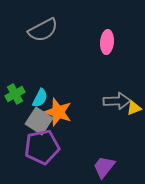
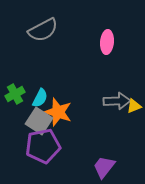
yellow triangle: moved 2 px up
purple pentagon: moved 1 px right, 1 px up
